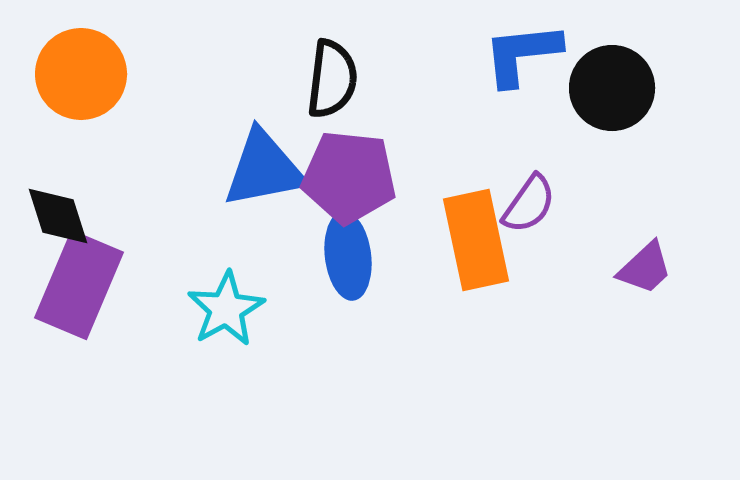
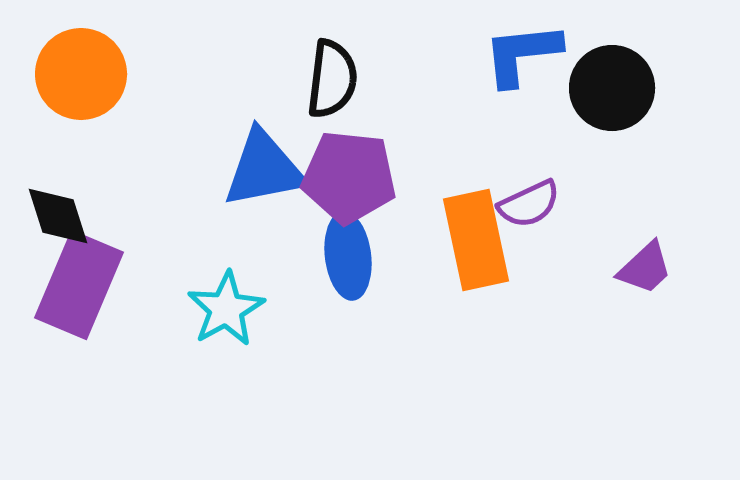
purple semicircle: rotated 30 degrees clockwise
